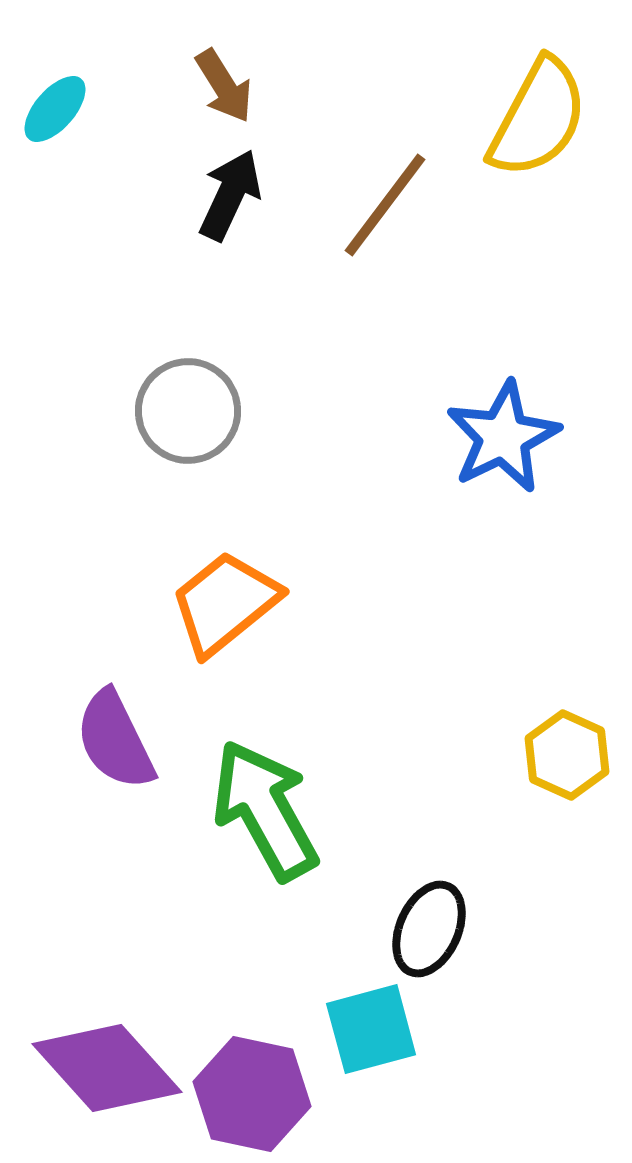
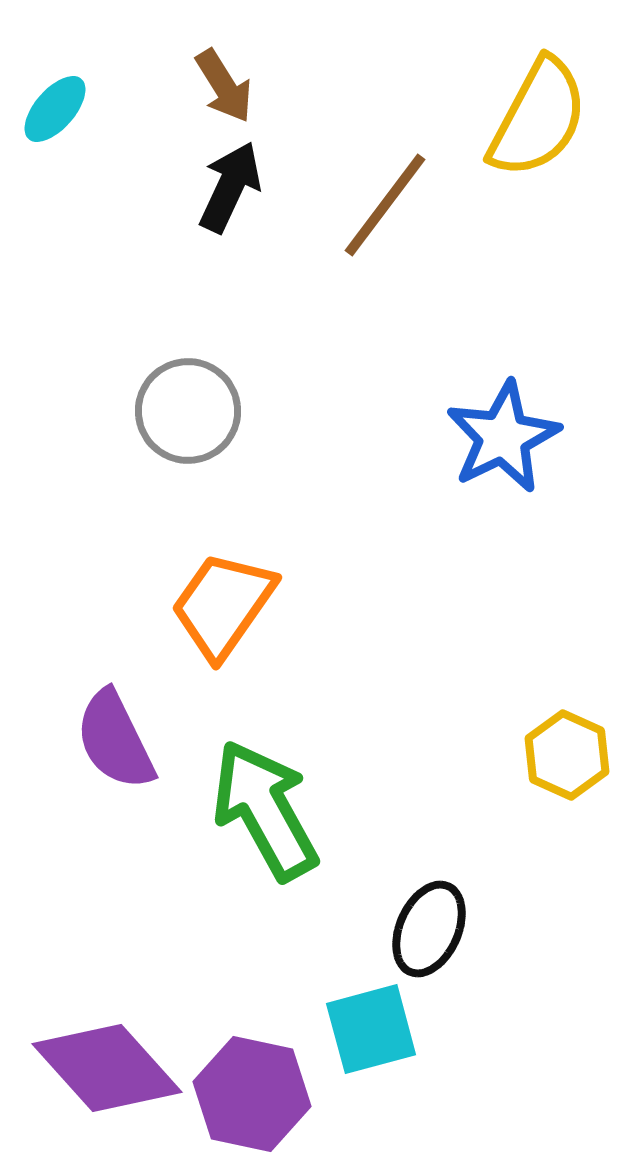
black arrow: moved 8 px up
orange trapezoid: moved 2 px left, 2 px down; rotated 16 degrees counterclockwise
